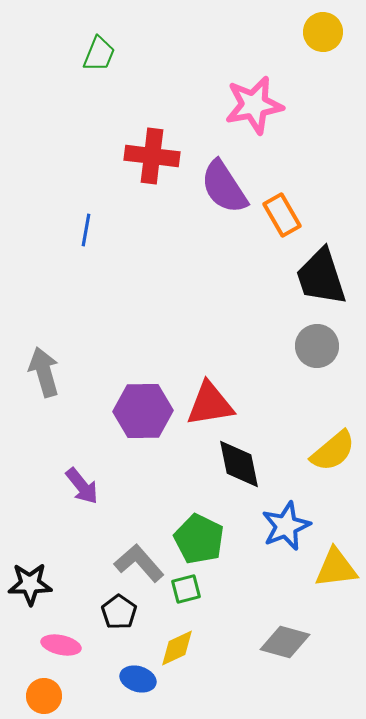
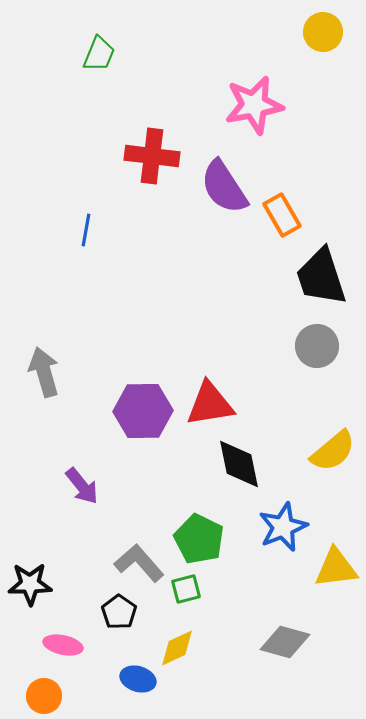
blue star: moved 3 px left, 1 px down
pink ellipse: moved 2 px right
